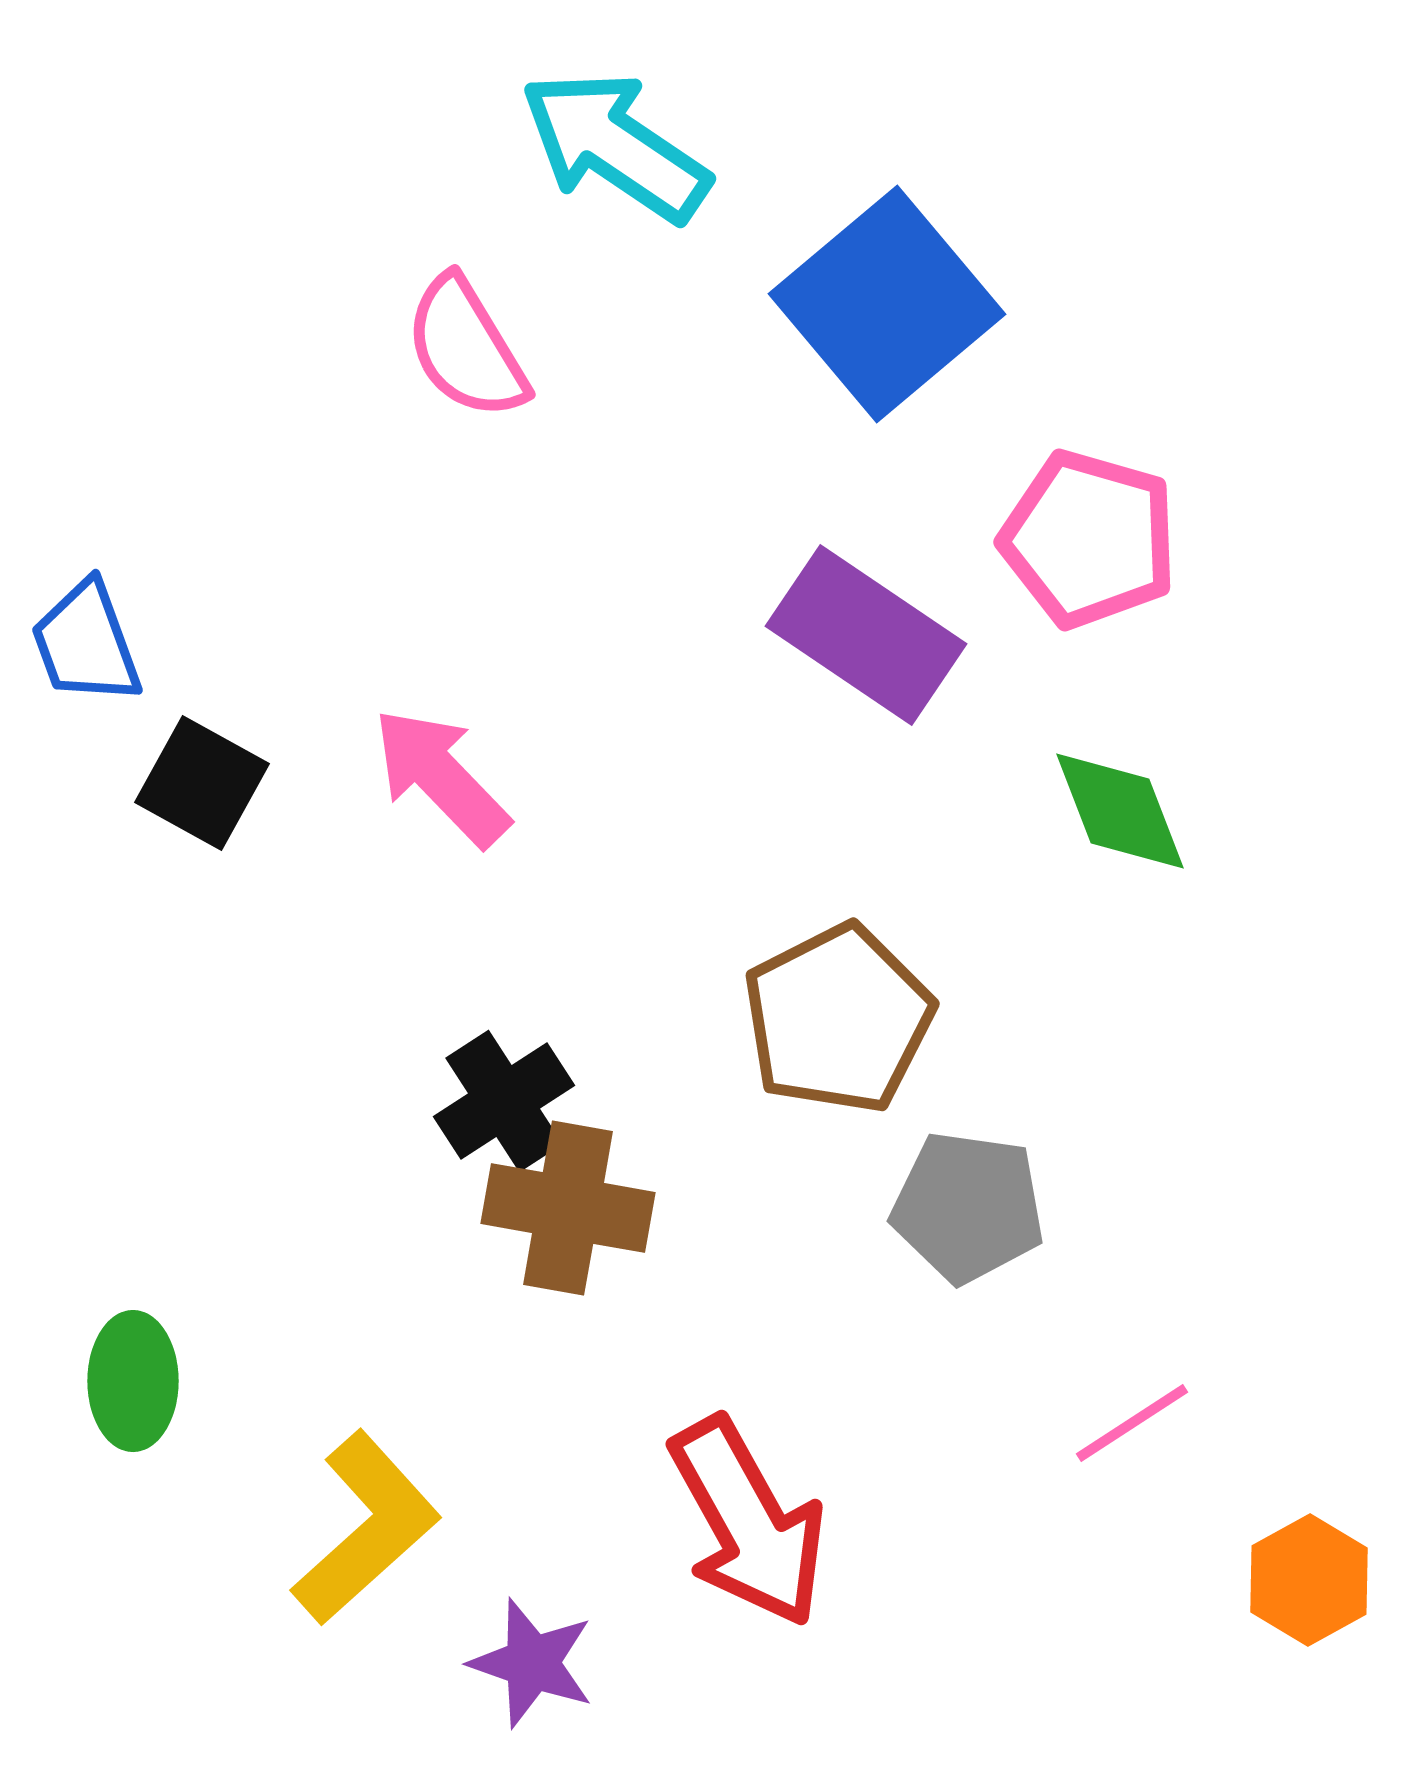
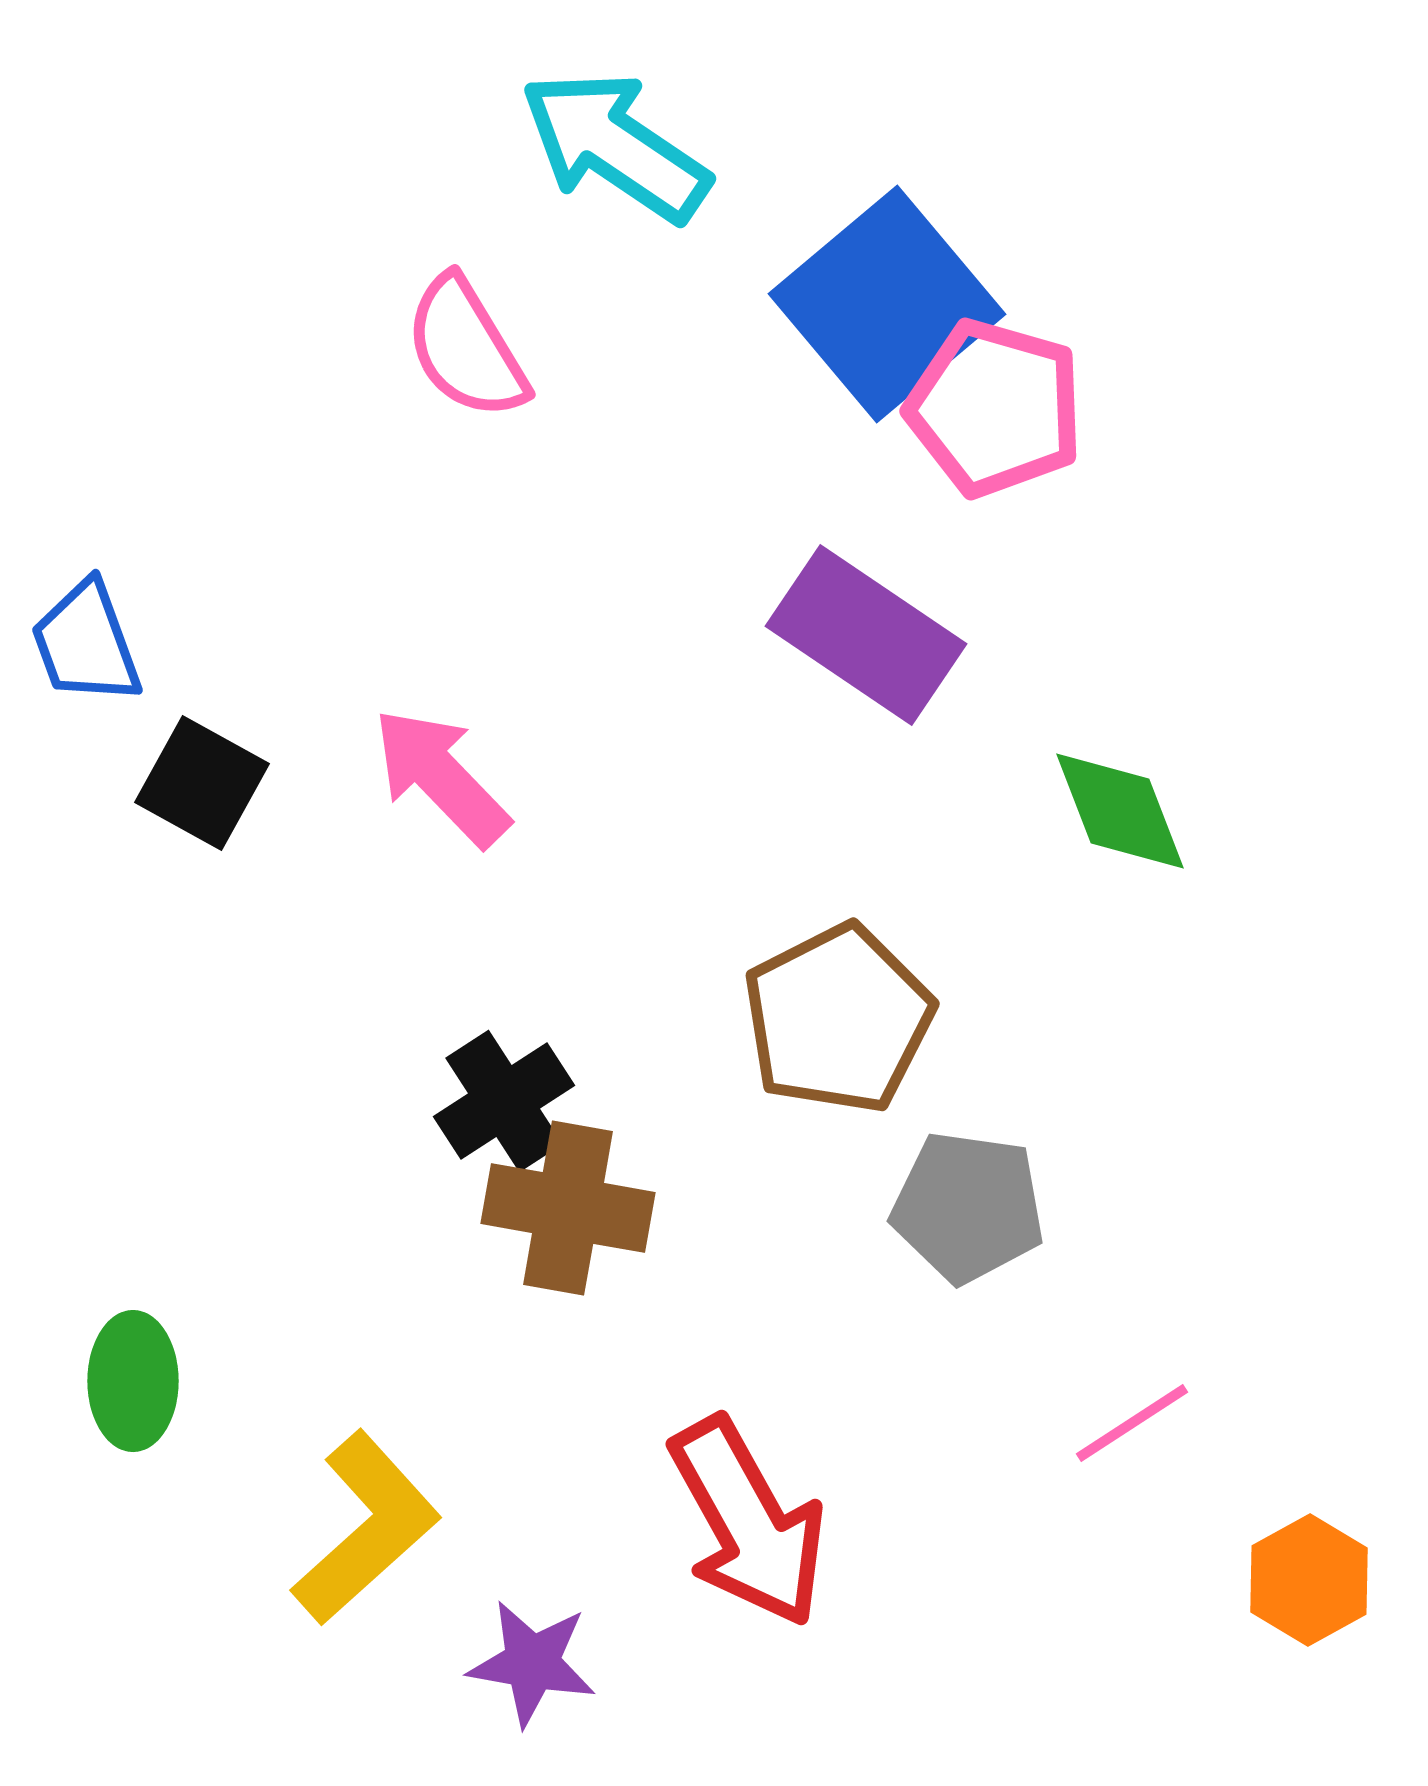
pink pentagon: moved 94 px left, 131 px up
purple star: rotated 9 degrees counterclockwise
